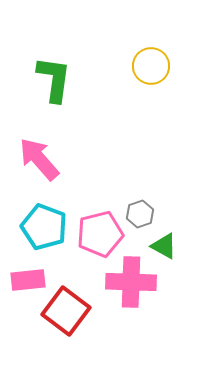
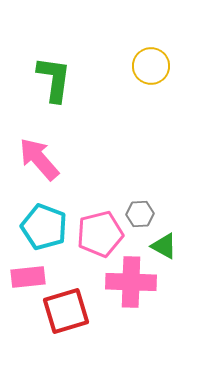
gray hexagon: rotated 16 degrees clockwise
pink rectangle: moved 3 px up
red square: rotated 36 degrees clockwise
